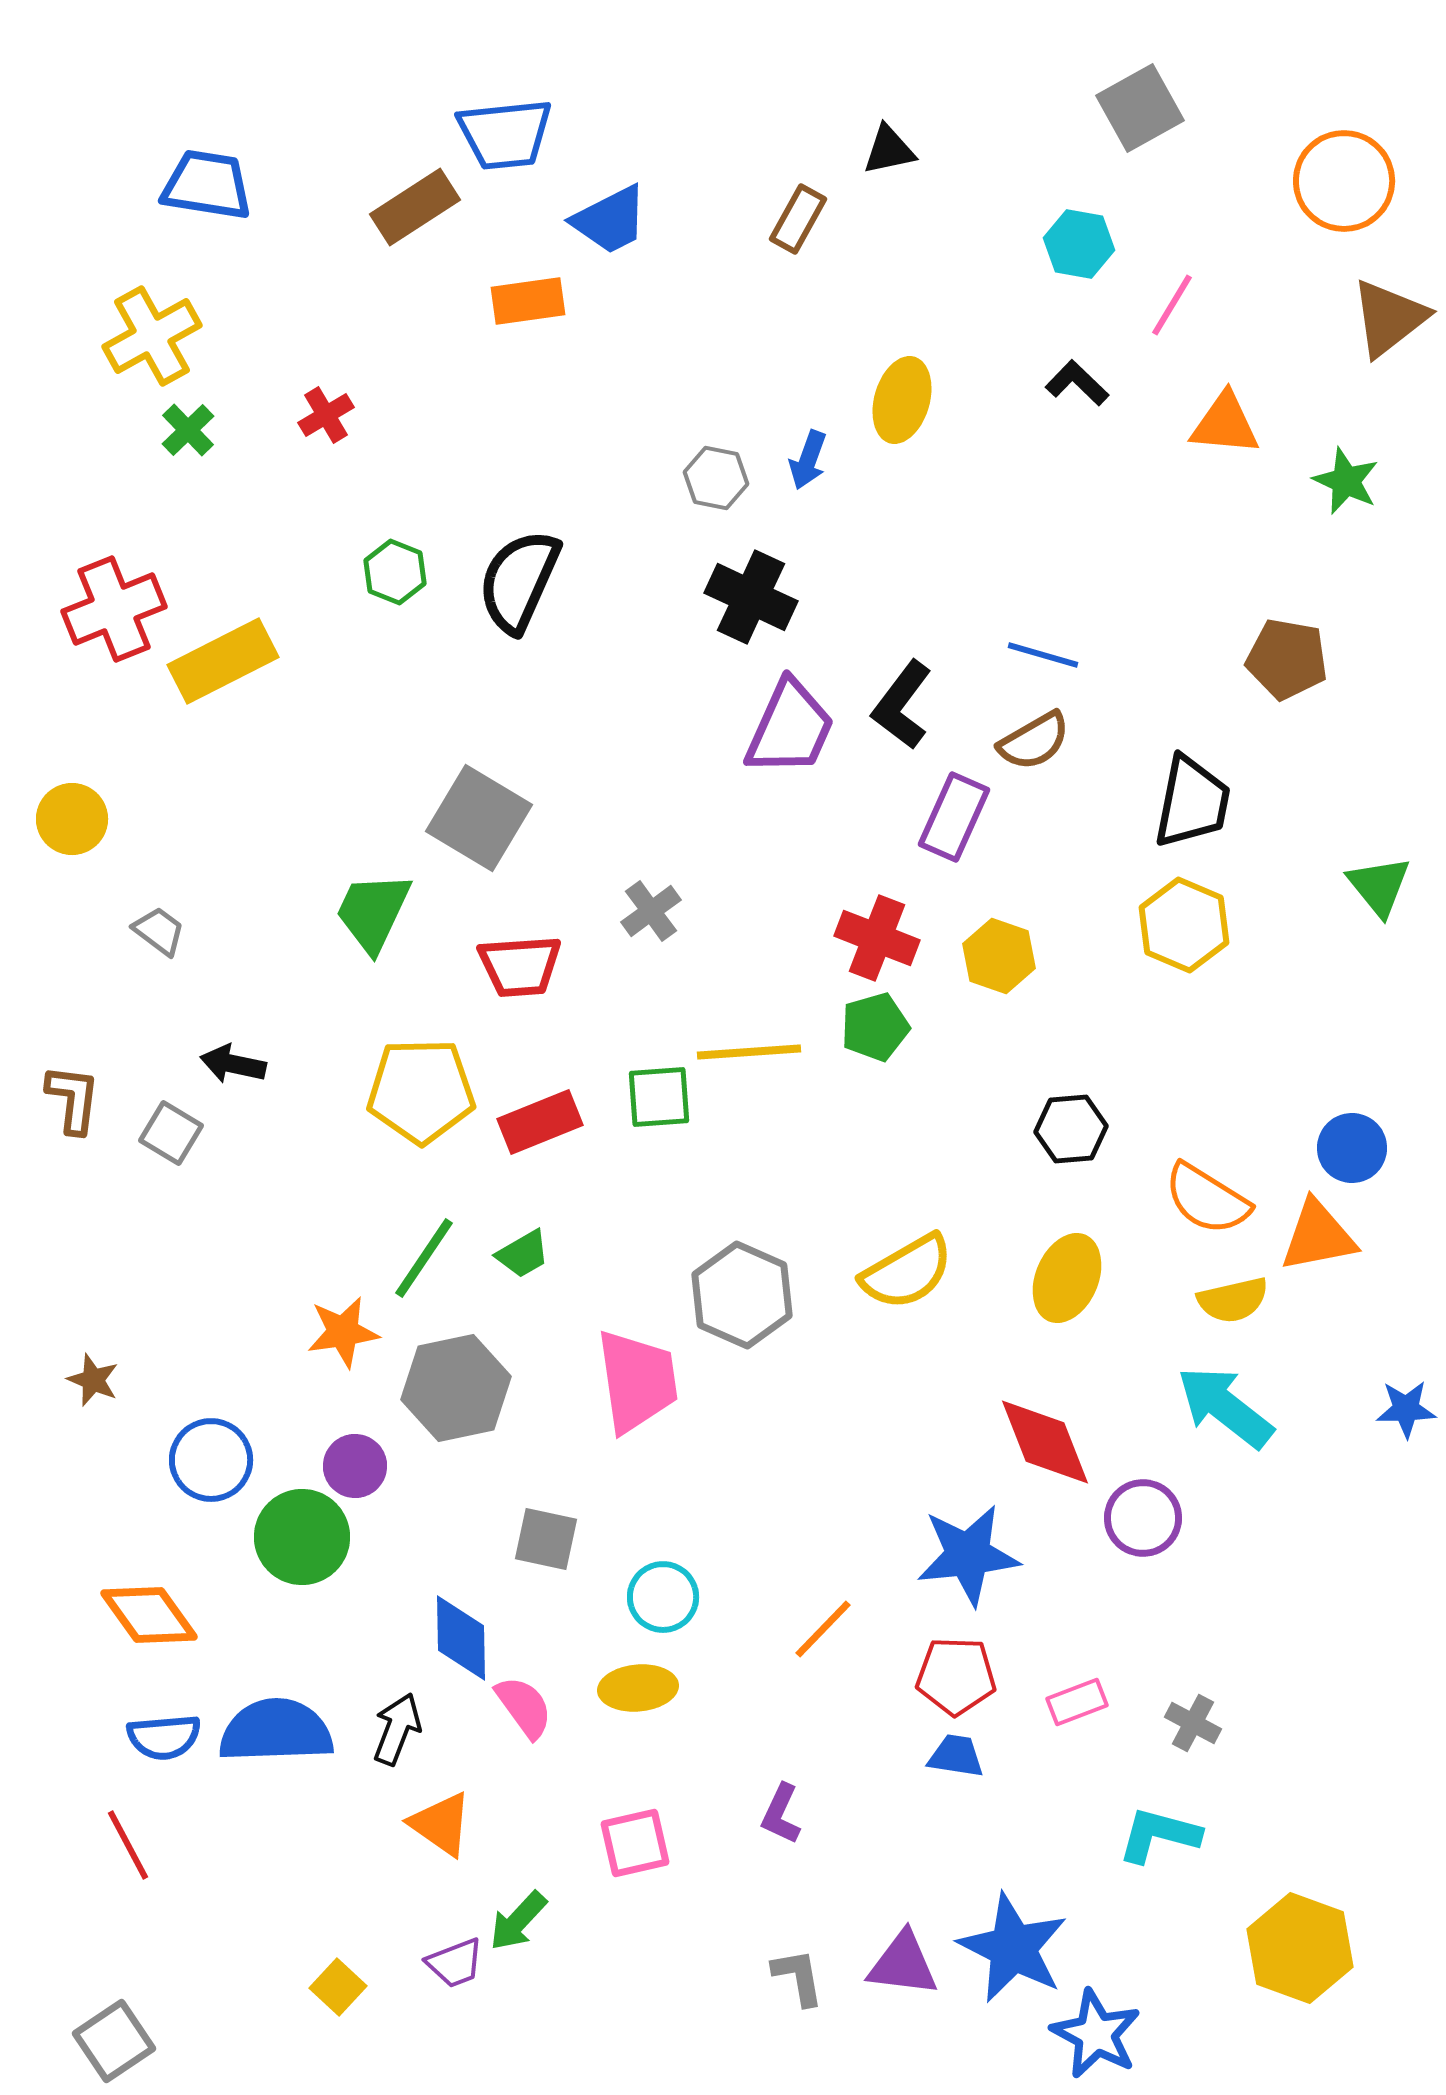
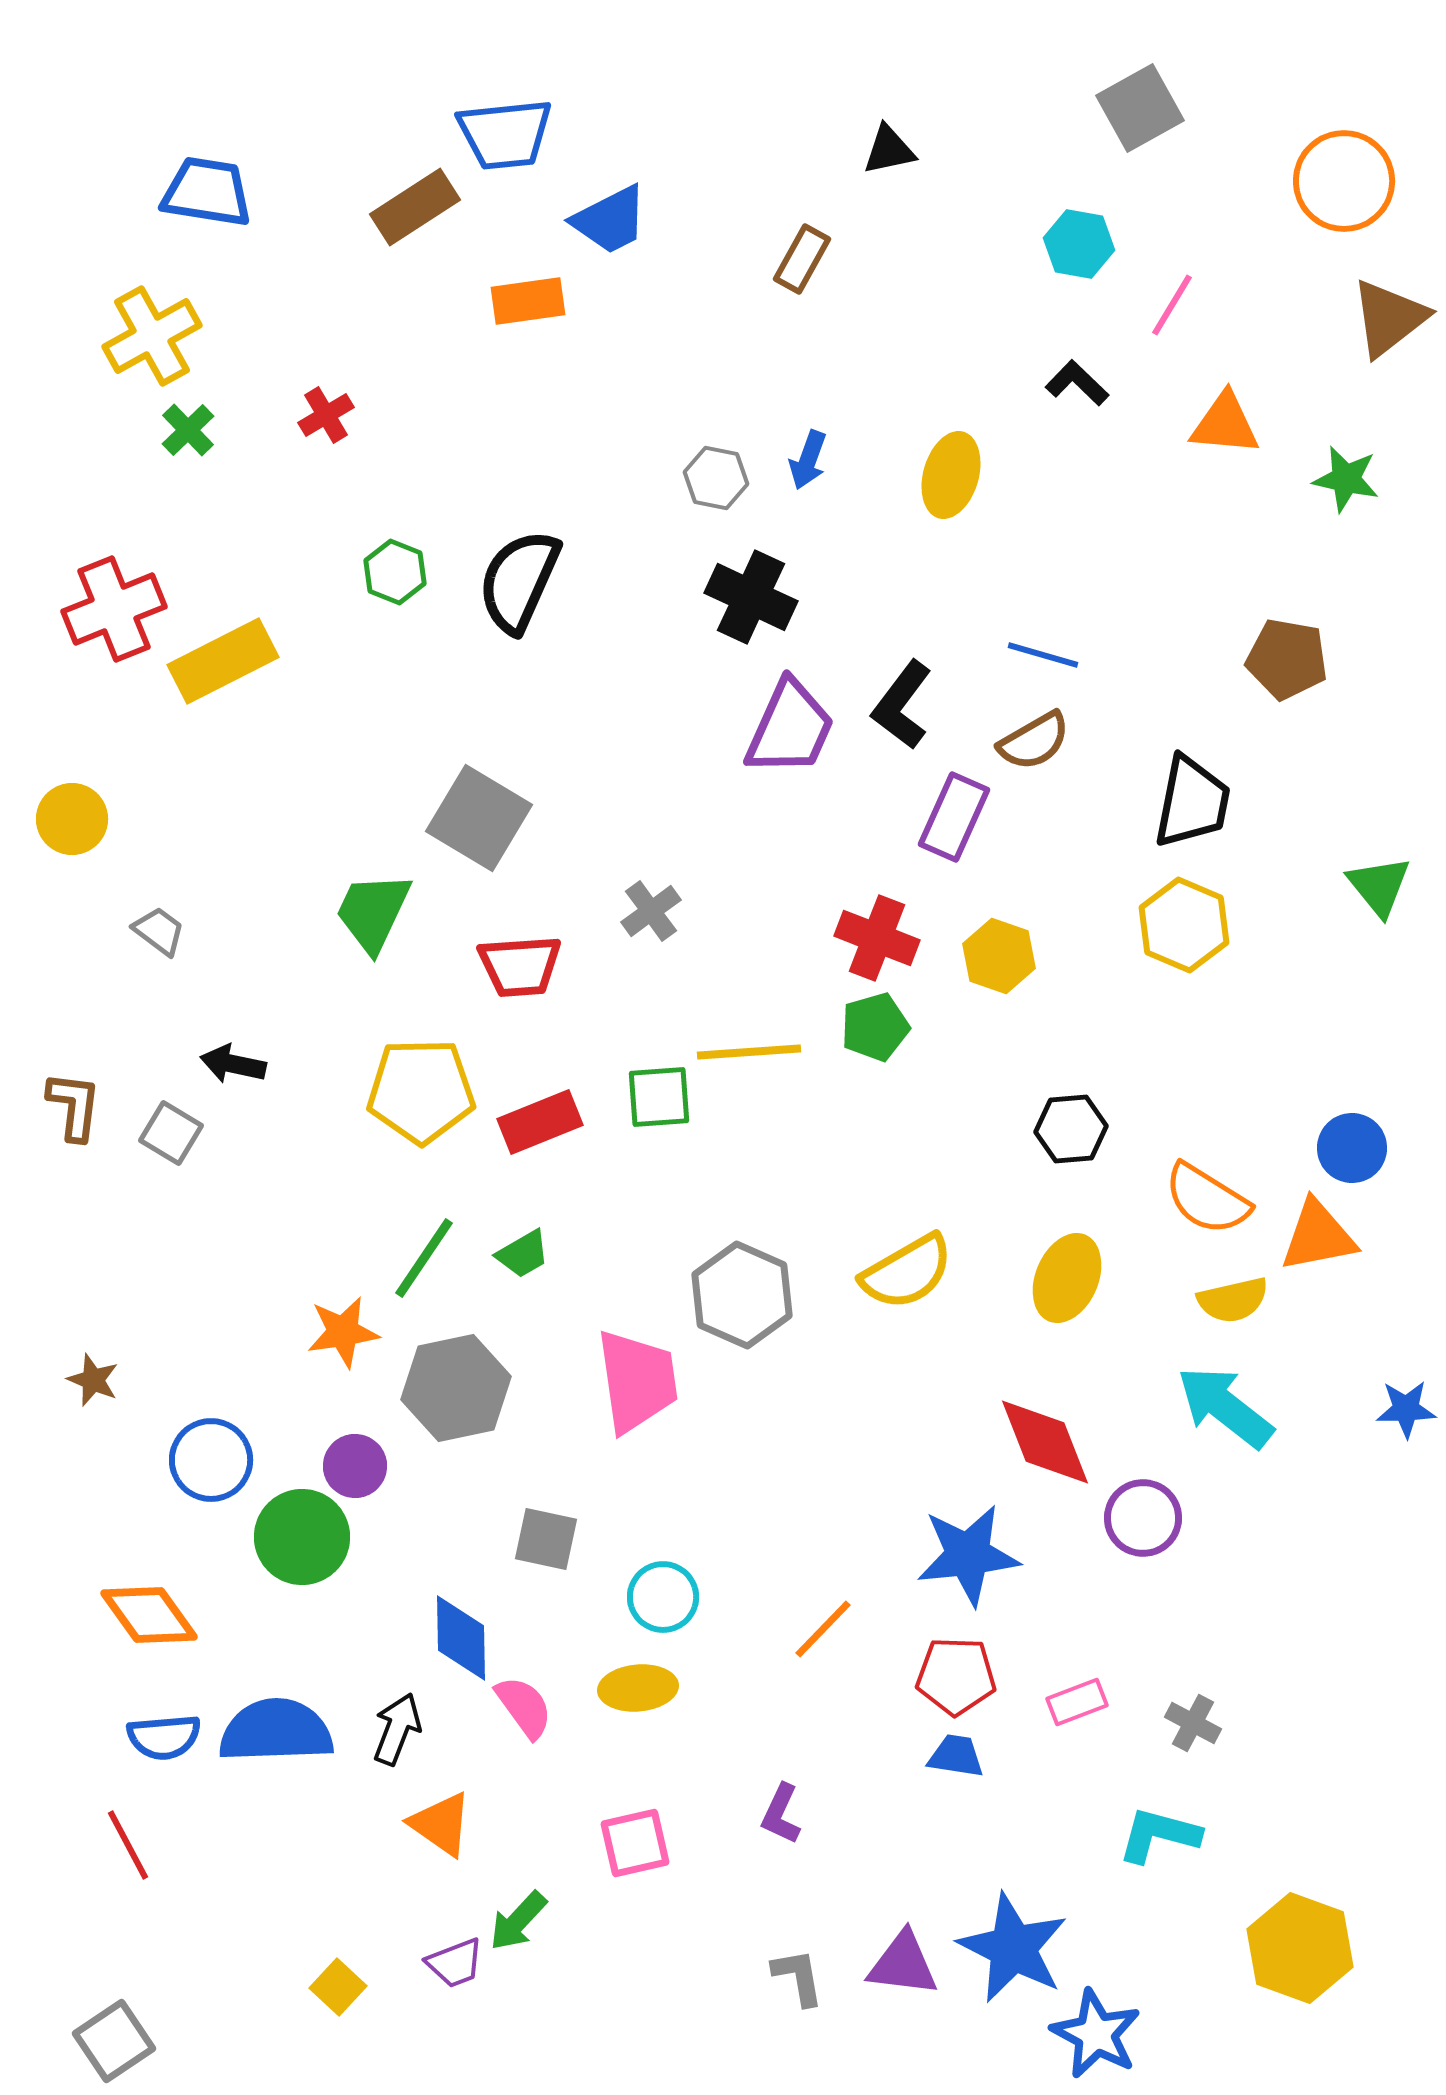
blue trapezoid at (207, 185): moved 7 px down
brown rectangle at (798, 219): moved 4 px right, 40 px down
yellow ellipse at (902, 400): moved 49 px right, 75 px down
green star at (1346, 481): moved 2 px up; rotated 12 degrees counterclockwise
brown L-shape at (73, 1099): moved 1 px right, 7 px down
